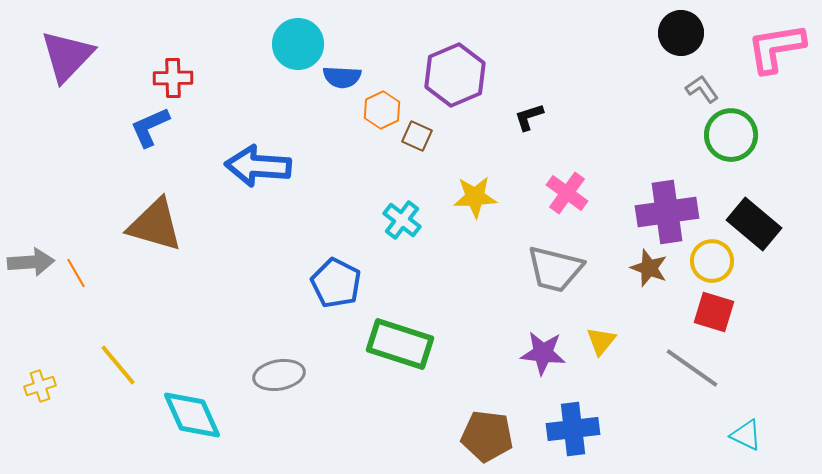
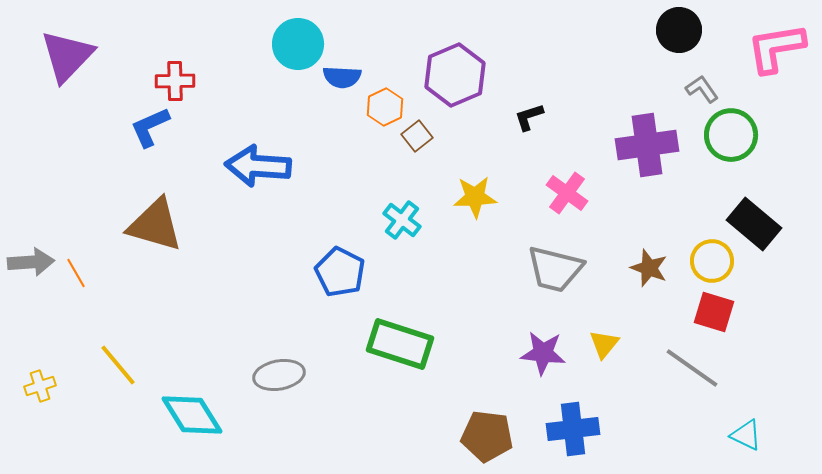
black circle: moved 2 px left, 3 px up
red cross: moved 2 px right, 3 px down
orange hexagon: moved 3 px right, 3 px up
brown square: rotated 28 degrees clockwise
purple cross: moved 20 px left, 67 px up
blue pentagon: moved 4 px right, 11 px up
yellow triangle: moved 3 px right, 3 px down
cyan diamond: rotated 8 degrees counterclockwise
